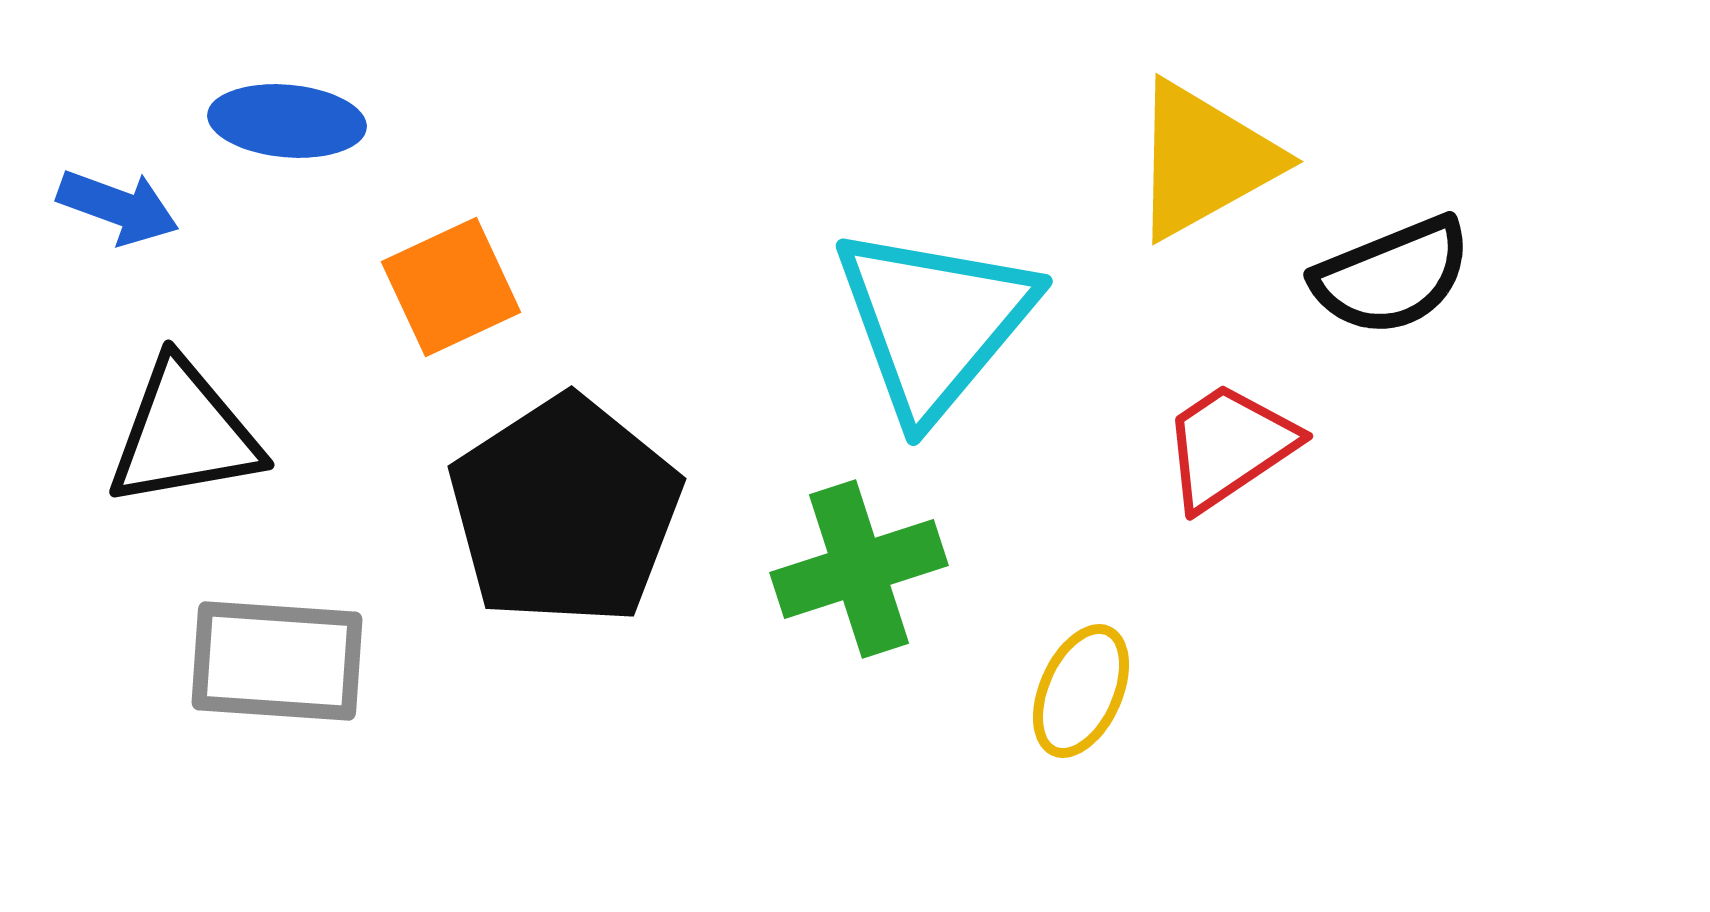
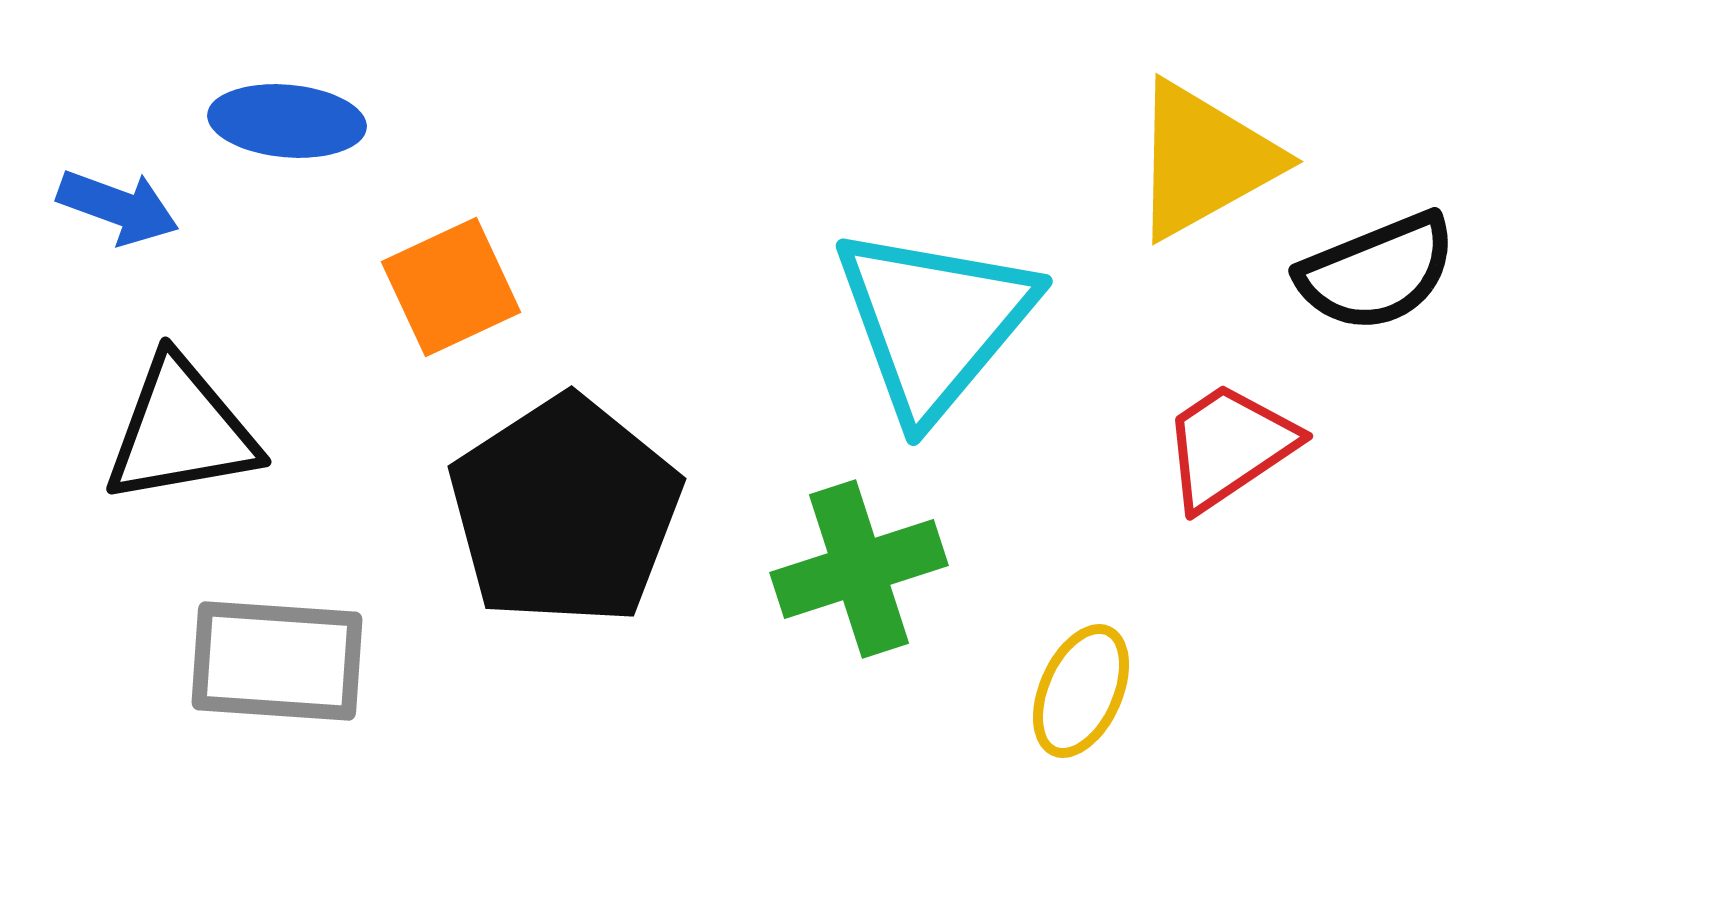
black semicircle: moved 15 px left, 4 px up
black triangle: moved 3 px left, 3 px up
